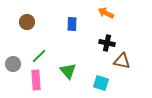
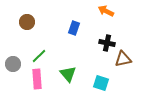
orange arrow: moved 2 px up
blue rectangle: moved 2 px right, 4 px down; rotated 16 degrees clockwise
brown triangle: moved 1 px right, 2 px up; rotated 24 degrees counterclockwise
green triangle: moved 3 px down
pink rectangle: moved 1 px right, 1 px up
